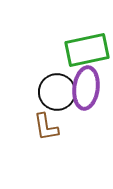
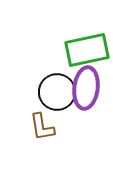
brown L-shape: moved 4 px left
